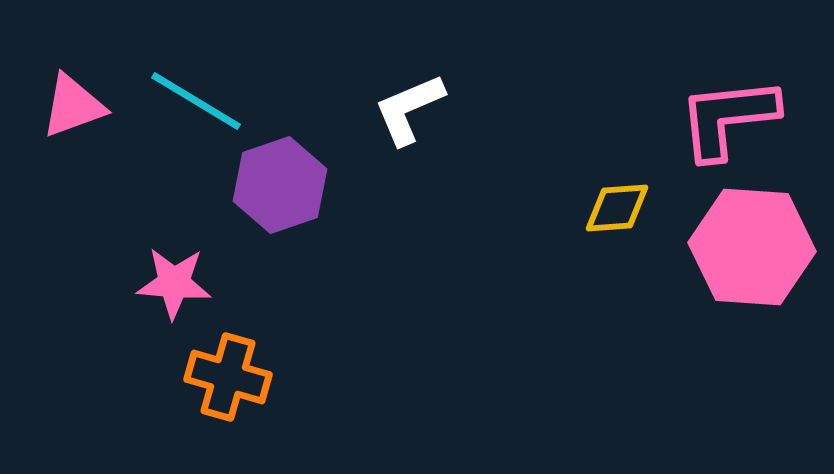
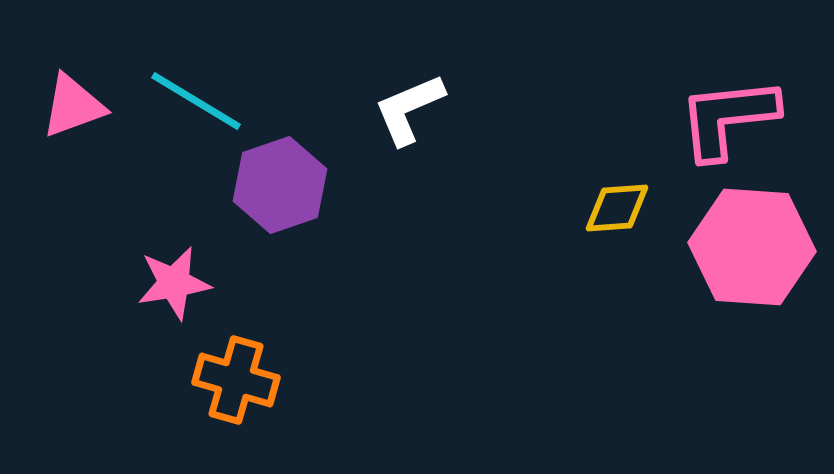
pink star: rotated 14 degrees counterclockwise
orange cross: moved 8 px right, 3 px down
